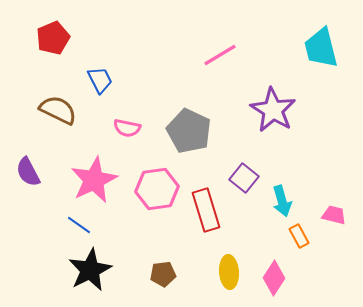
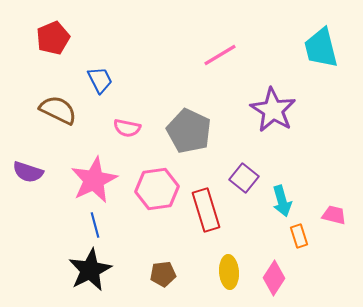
purple semicircle: rotated 44 degrees counterclockwise
blue line: moved 16 px right; rotated 40 degrees clockwise
orange rectangle: rotated 10 degrees clockwise
